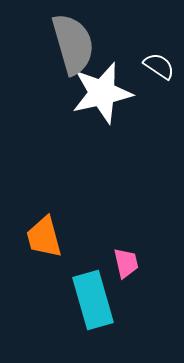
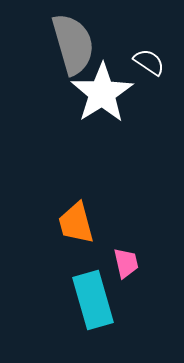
white semicircle: moved 10 px left, 4 px up
white star: rotated 20 degrees counterclockwise
orange trapezoid: moved 32 px right, 14 px up
